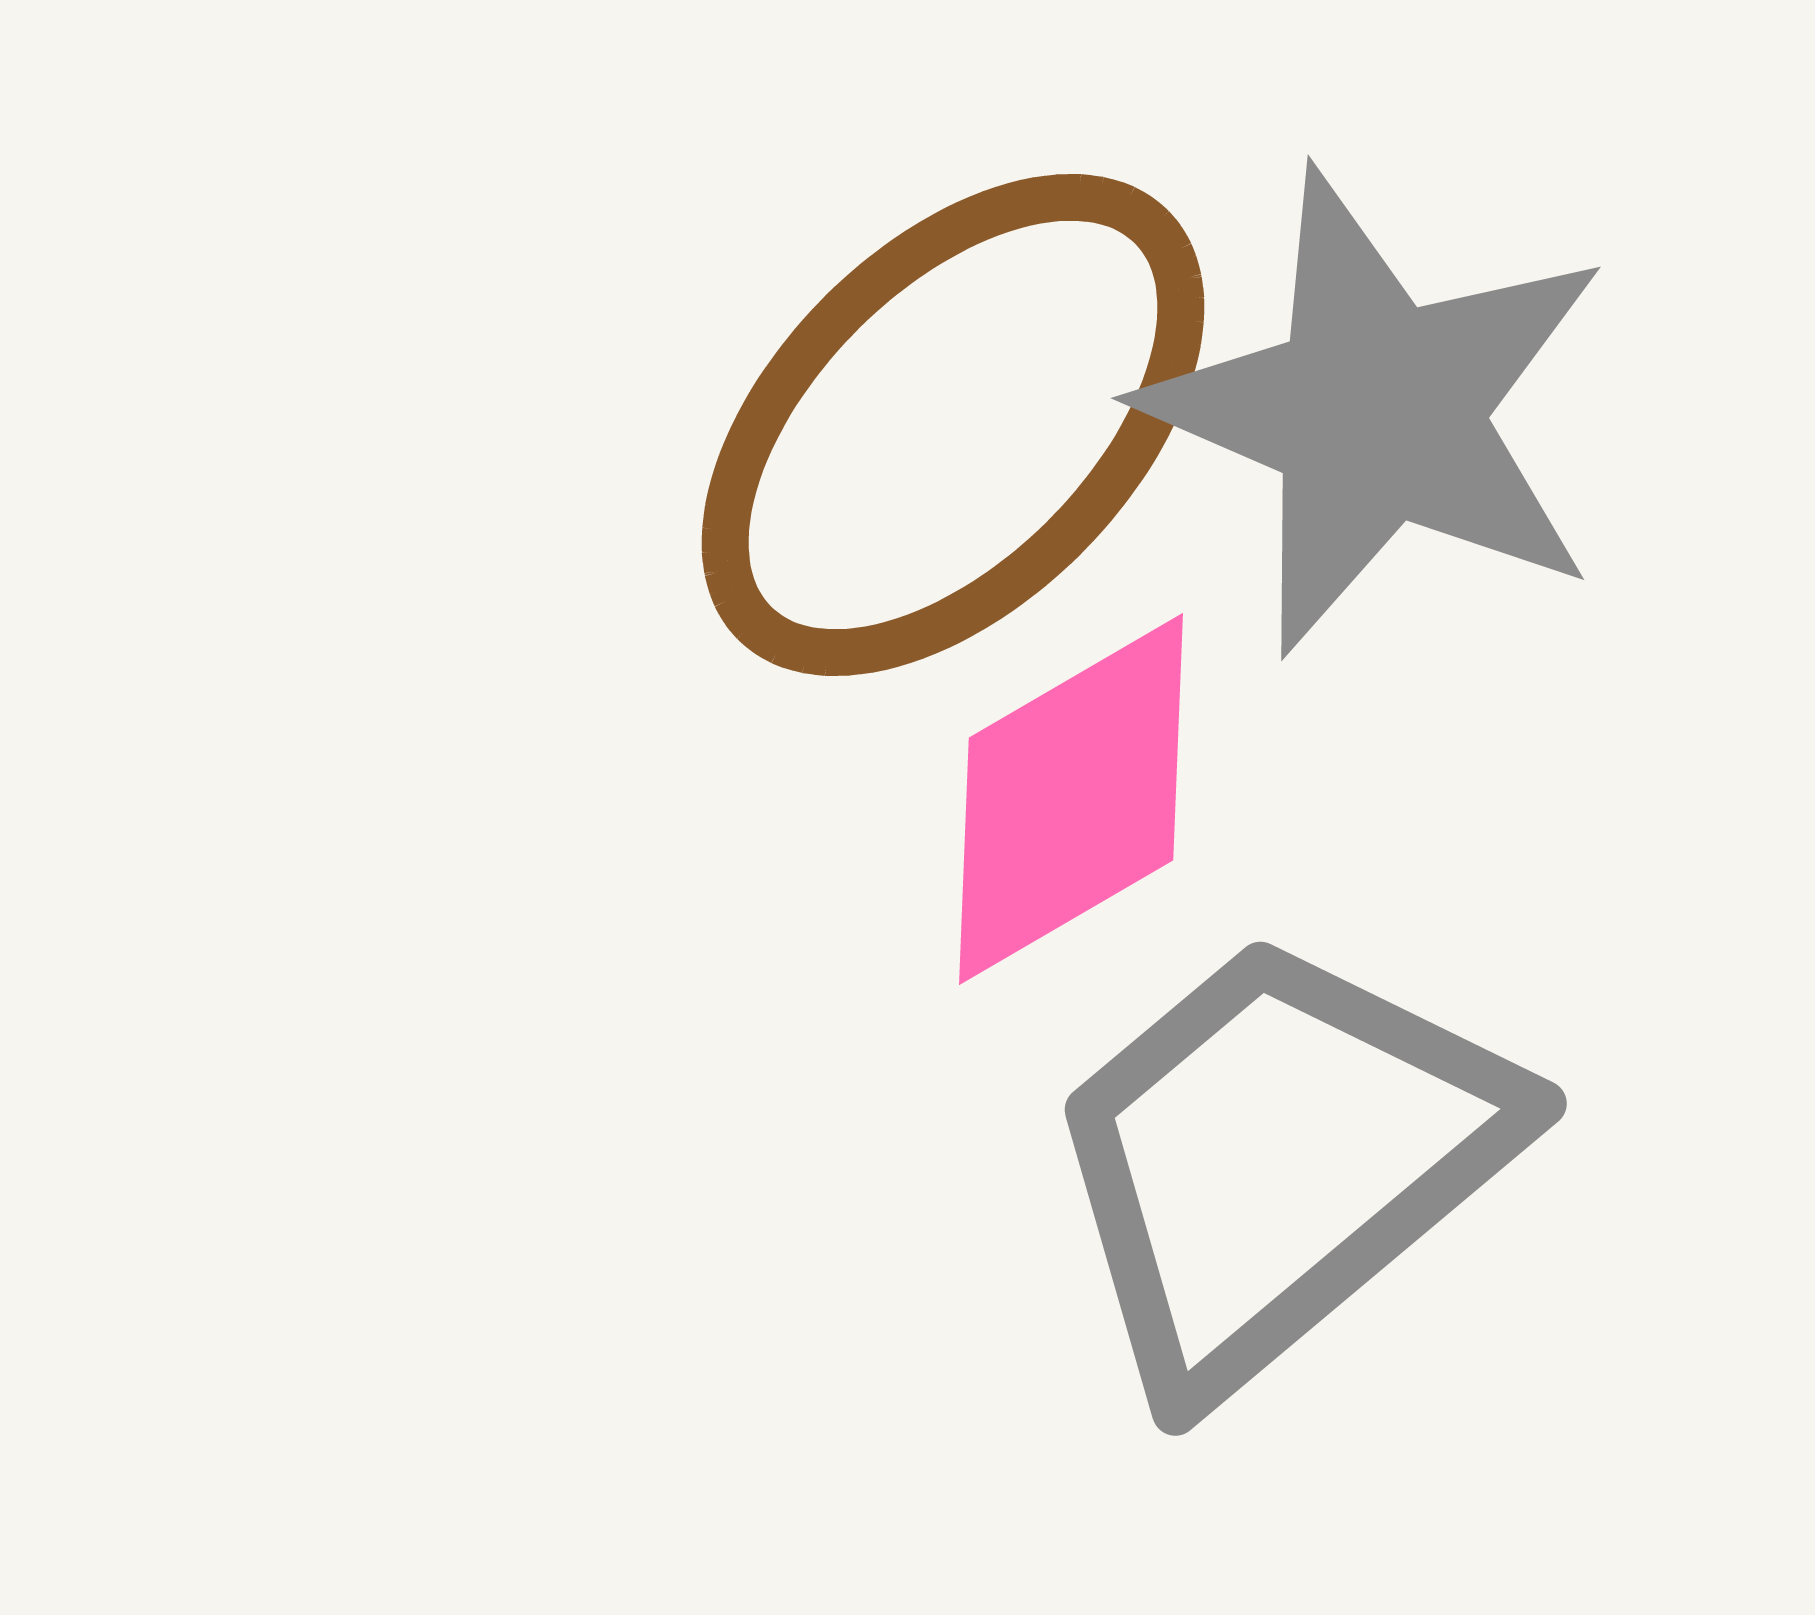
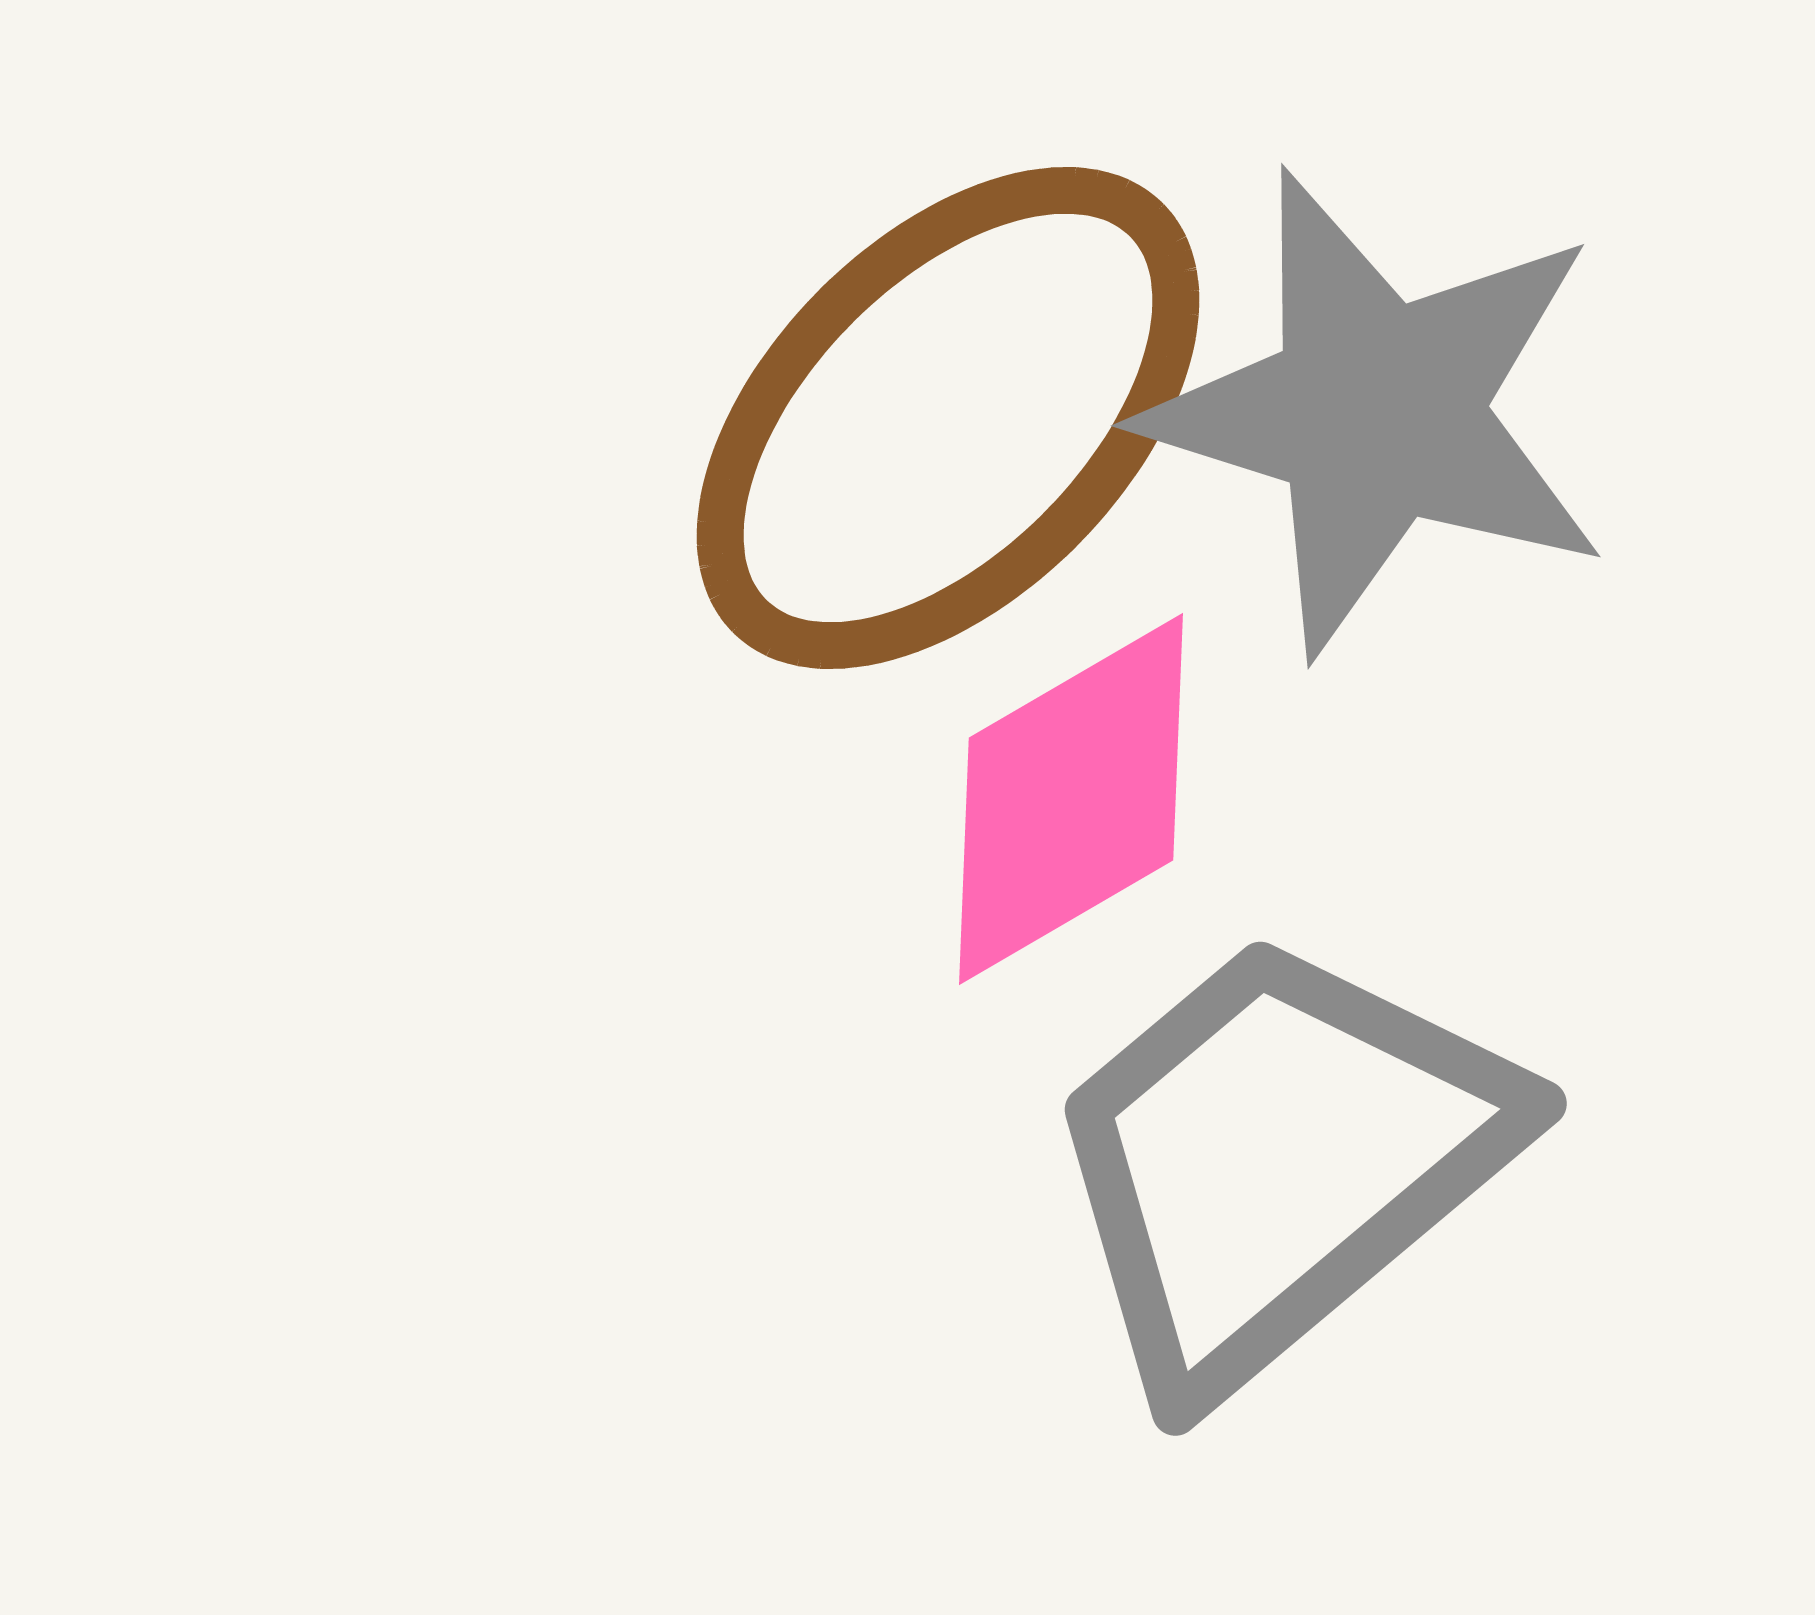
gray star: rotated 6 degrees counterclockwise
brown ellipse: moved 5 px left, 7 px up
